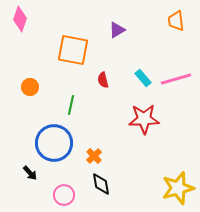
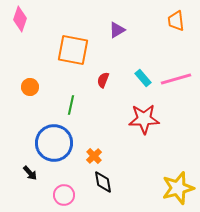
red semicircle: rotated 35 degrees clockwise
black diamond: moved 2 px right, 2 px up
